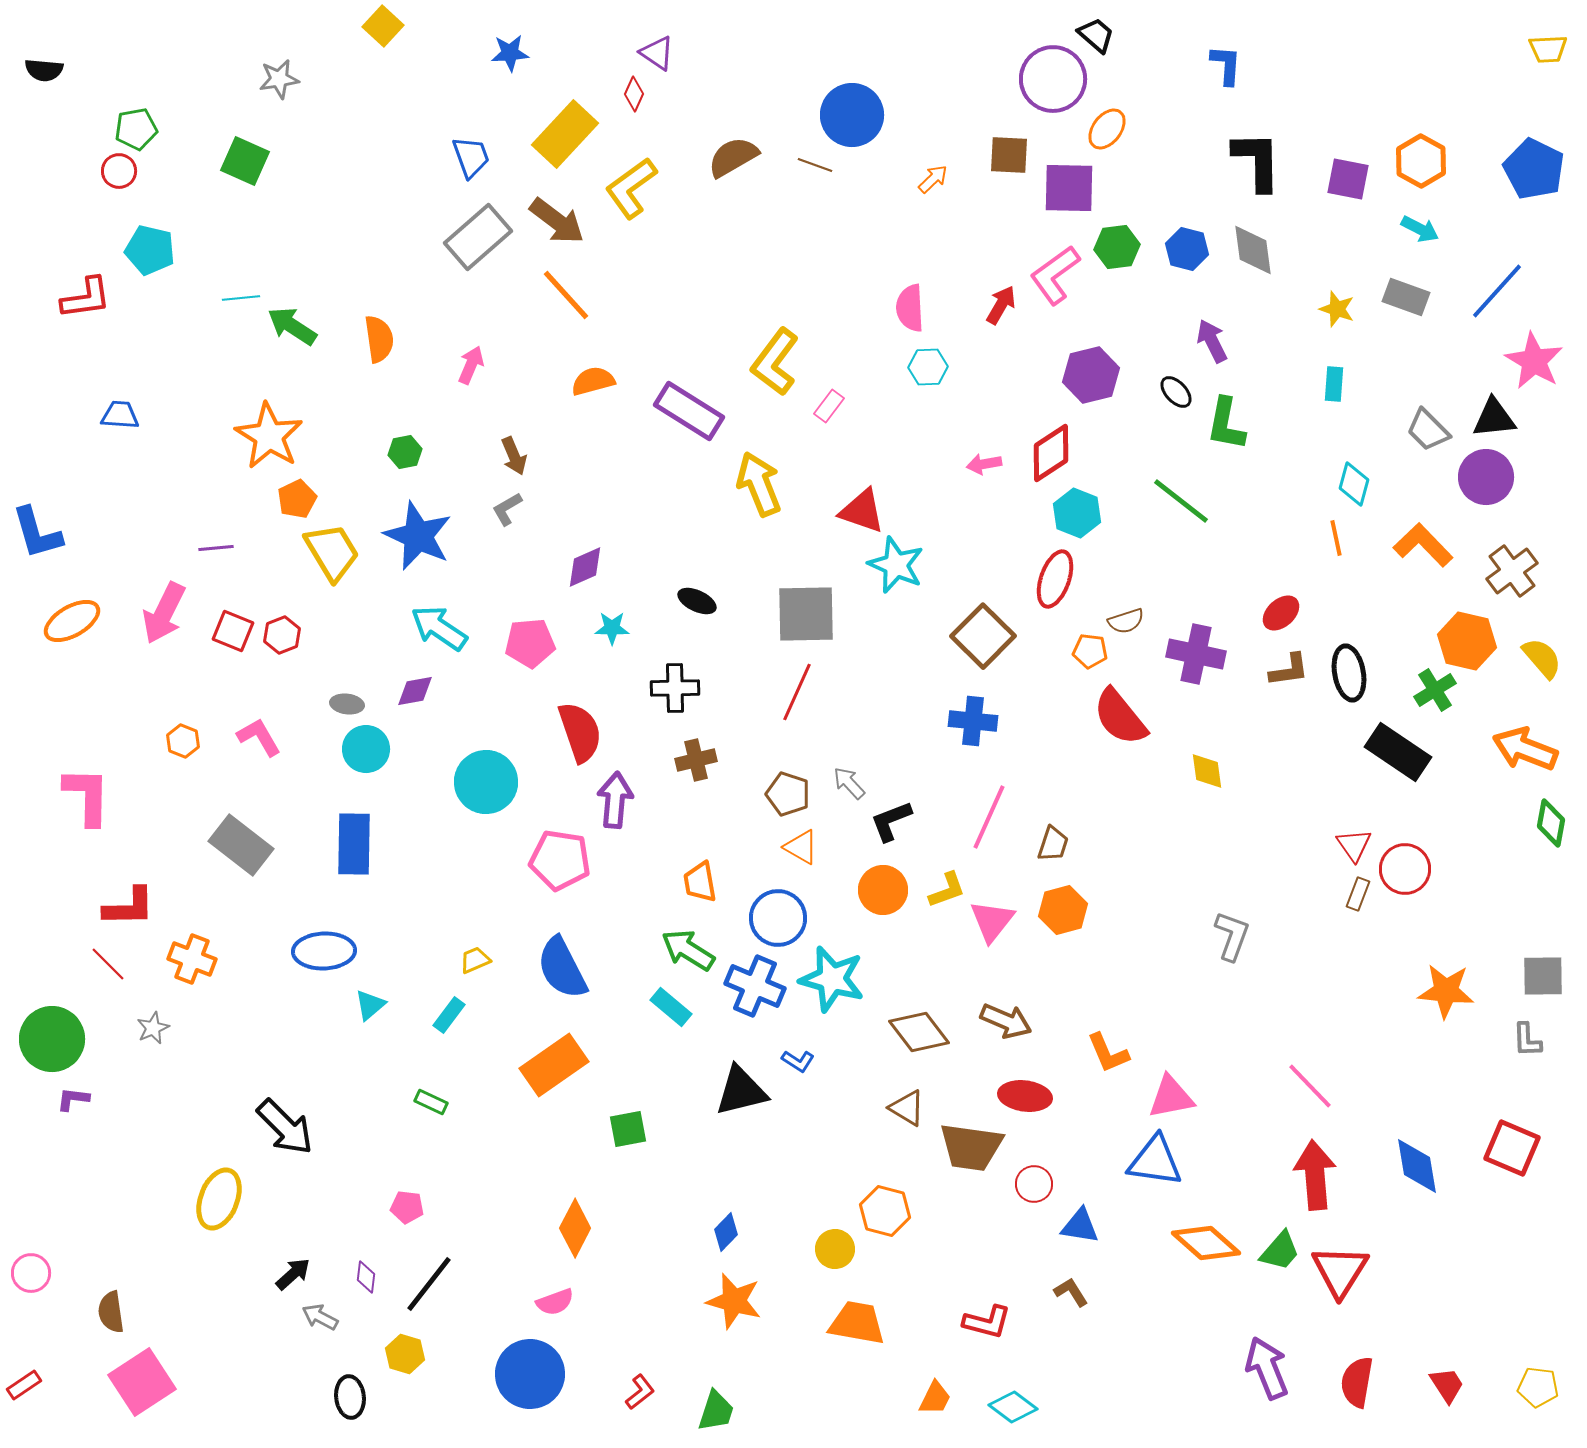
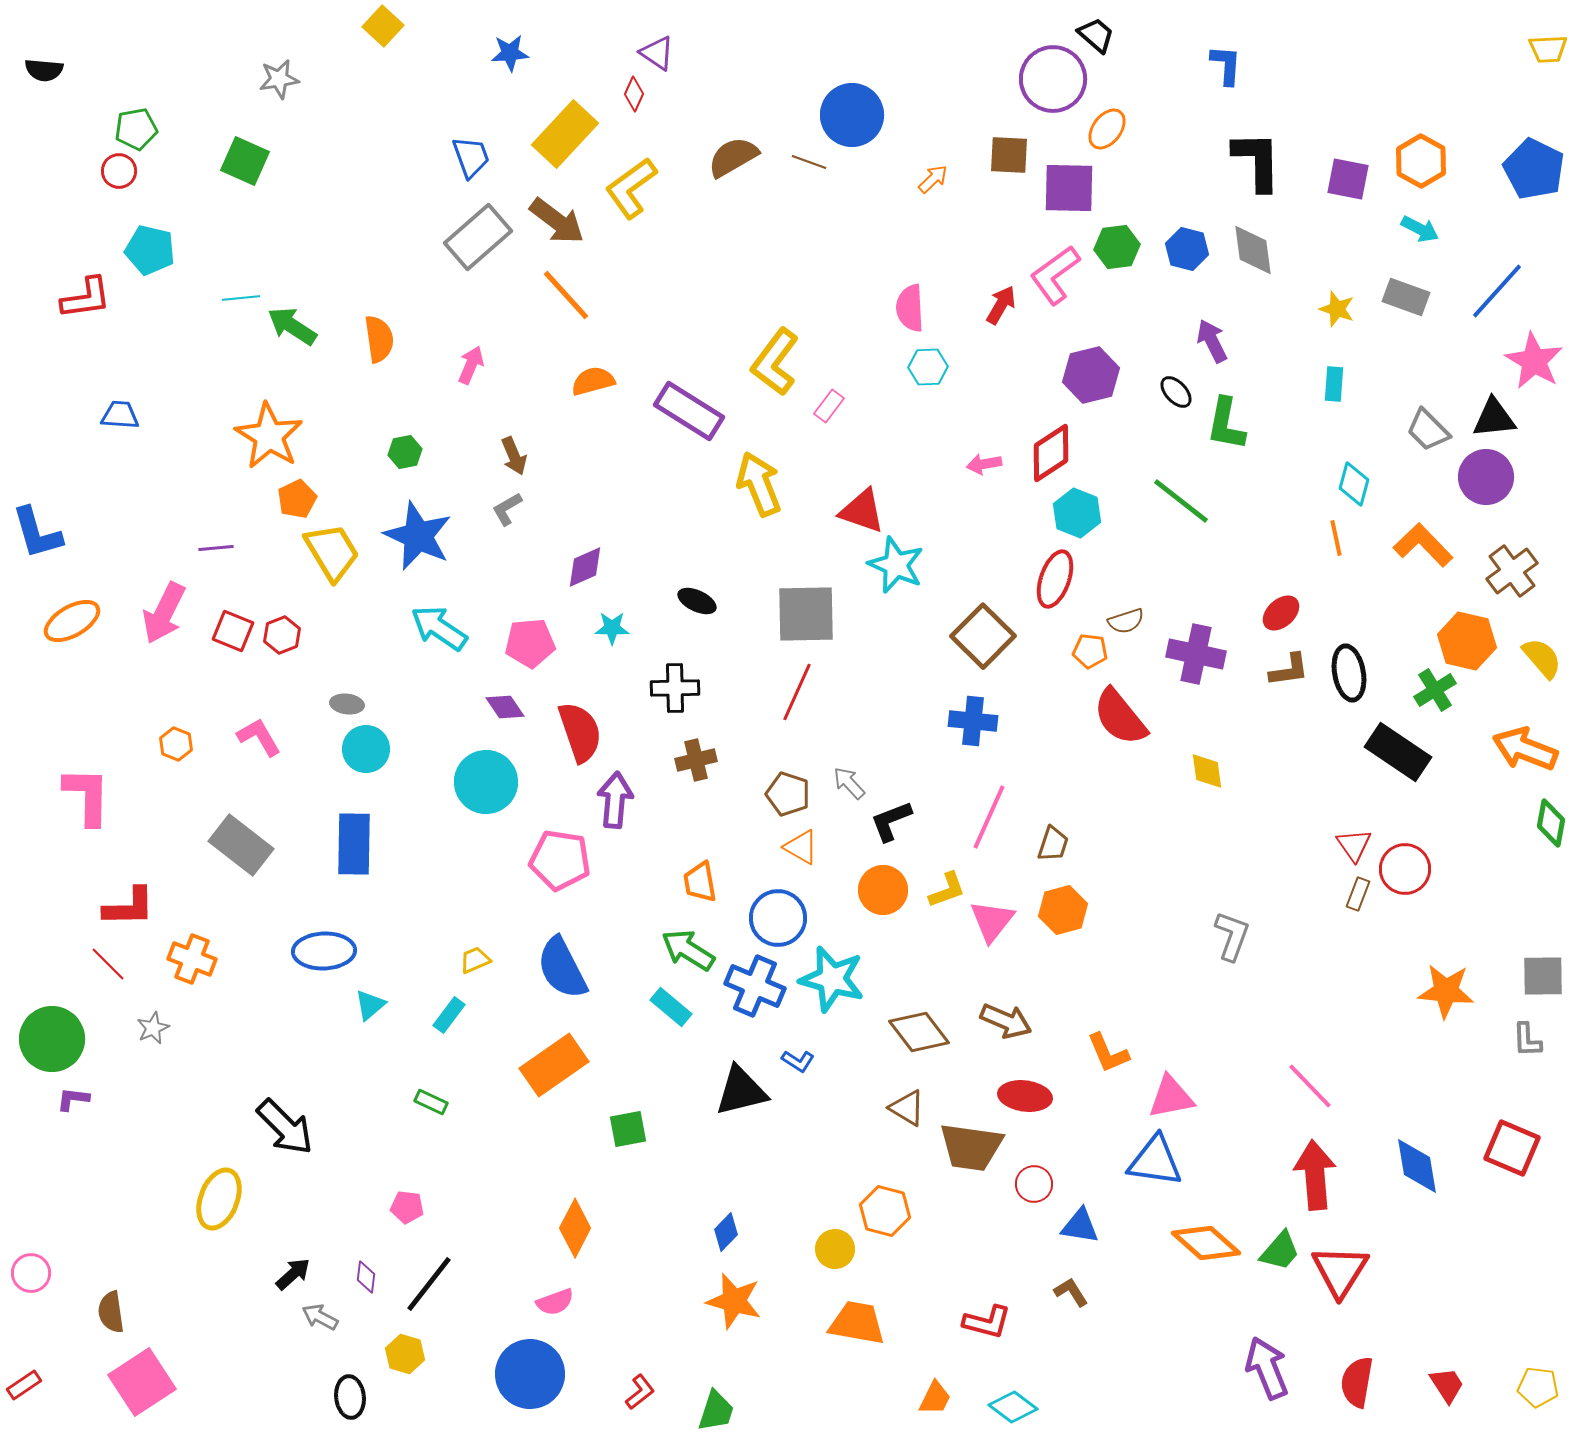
brown line at (815, 165): moved 6 px left, 3 px up
purple diamond at (415, 691): moved 90 px right, 16 px down; rotated 66 degrees clockwise
orange hexagon at (183, 741): moved 7 px left, 3 px down
